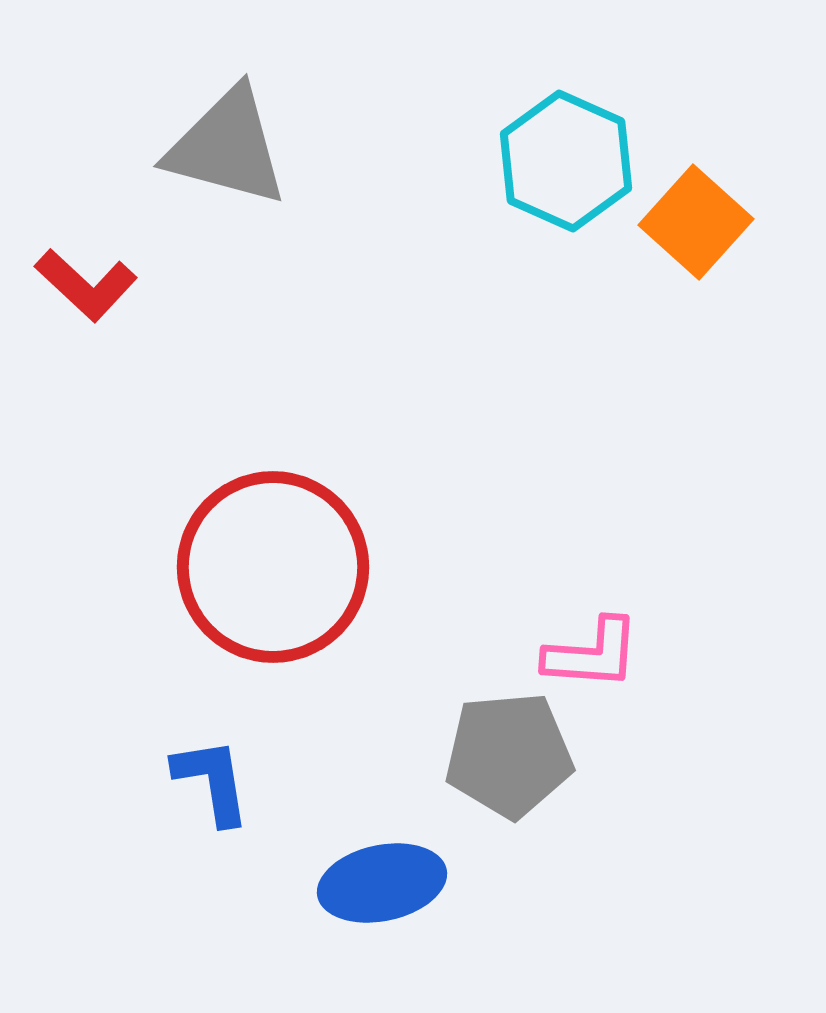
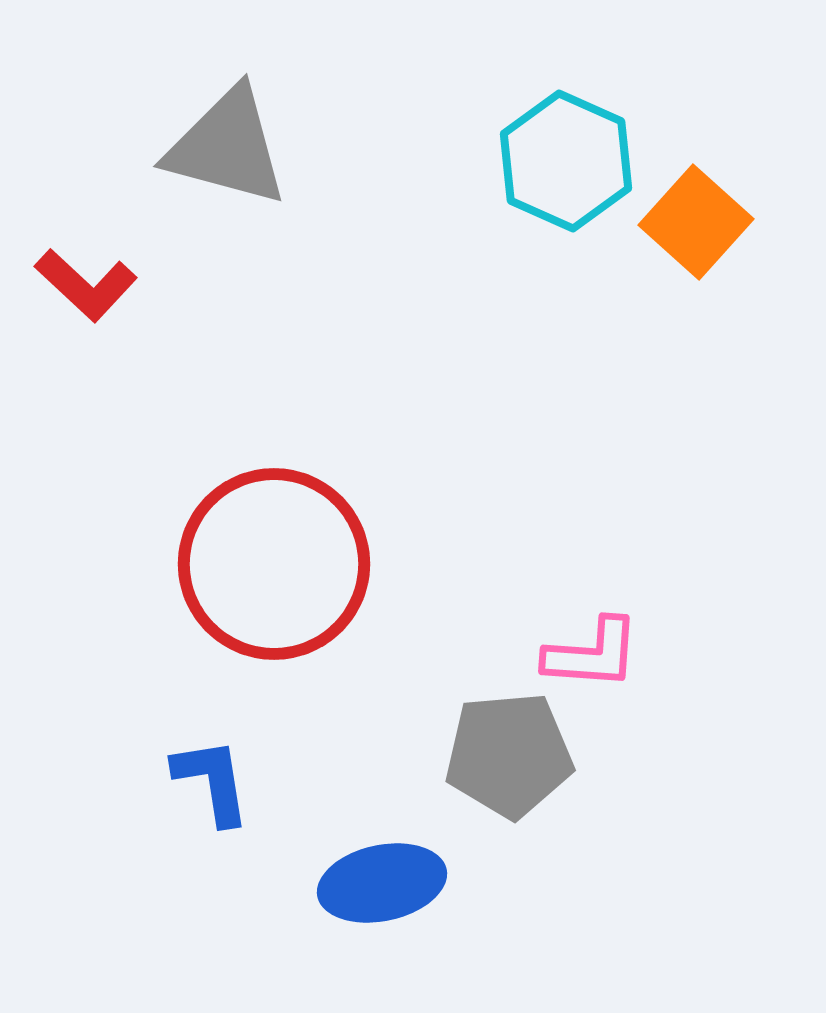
red circle: moved 1 px right, 3 px up
